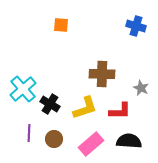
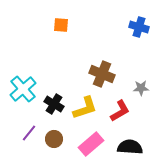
blue cross: moved 3 px right, 1 px down
brown cross: rotated 20 degrees clockwise
gray star: rotated 28 degrees counterclockwise
black cross: moved 4 px right
red L-shape: rotated 30 degrees counterclockwise
purple line: rotated 36 degrees clockwise
black semicircle: moved 1 px right, 6 px down
